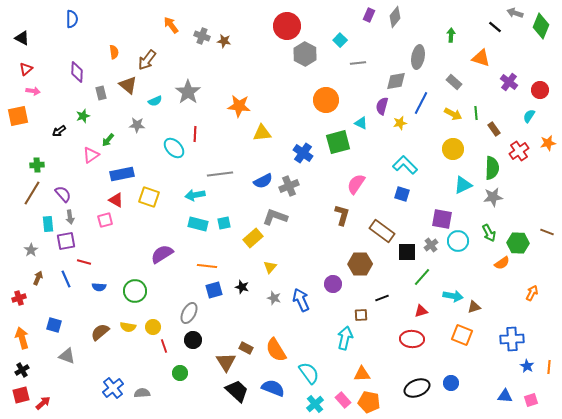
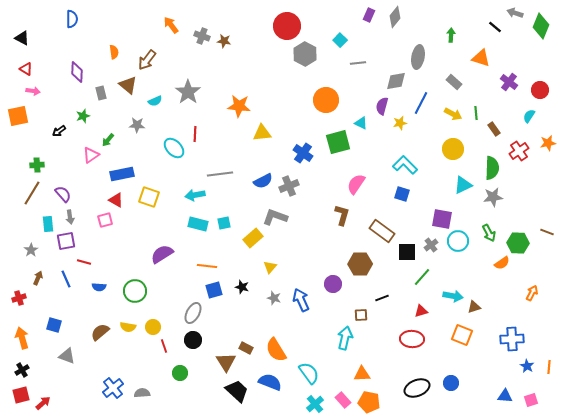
red triangle at (26, 69): rotated 48 degrees counterclockwise
gray ellipse at (189, 313): moved 4 px right
blue semicircle at (273, 388): moved 3 px left, 6 px up
